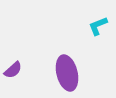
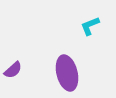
cyan L-shape: moved 8 px left
